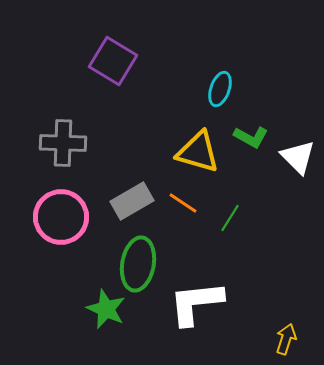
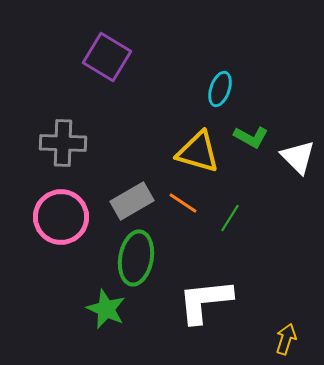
purple square: moved 6 px left, 4 px up
green ellipse: moved 2 px left, 6 px up
white L-shape: moved 9 px right, 2 px up
